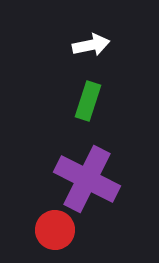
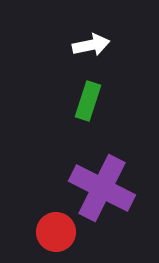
purple cross: moved 15 px right, 9 px down
red circle: moved 1 px right, 2 px down
